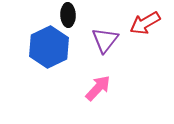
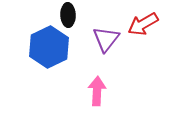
red arrow: moved 2 px left, 1 px down
purple triangle: moved 1 px right, 1 px up
pink arrow: moved 1 px left, 3 px down; rotated 40 degrees counterclockwise
